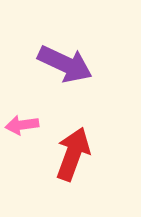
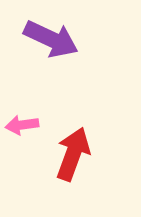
purple arrow: moved 14 px left, 25 px up
